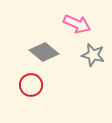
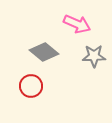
gray star: moved 1 px right, 1 px down; rotated 15 degrees counterclockwise
red circle: moved 1 px down
